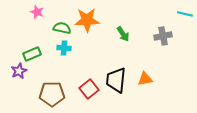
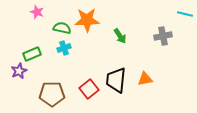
green arrow: moved 3 px left, 2 px down
cyan cross: rotated 24 degrees counterclockwise
